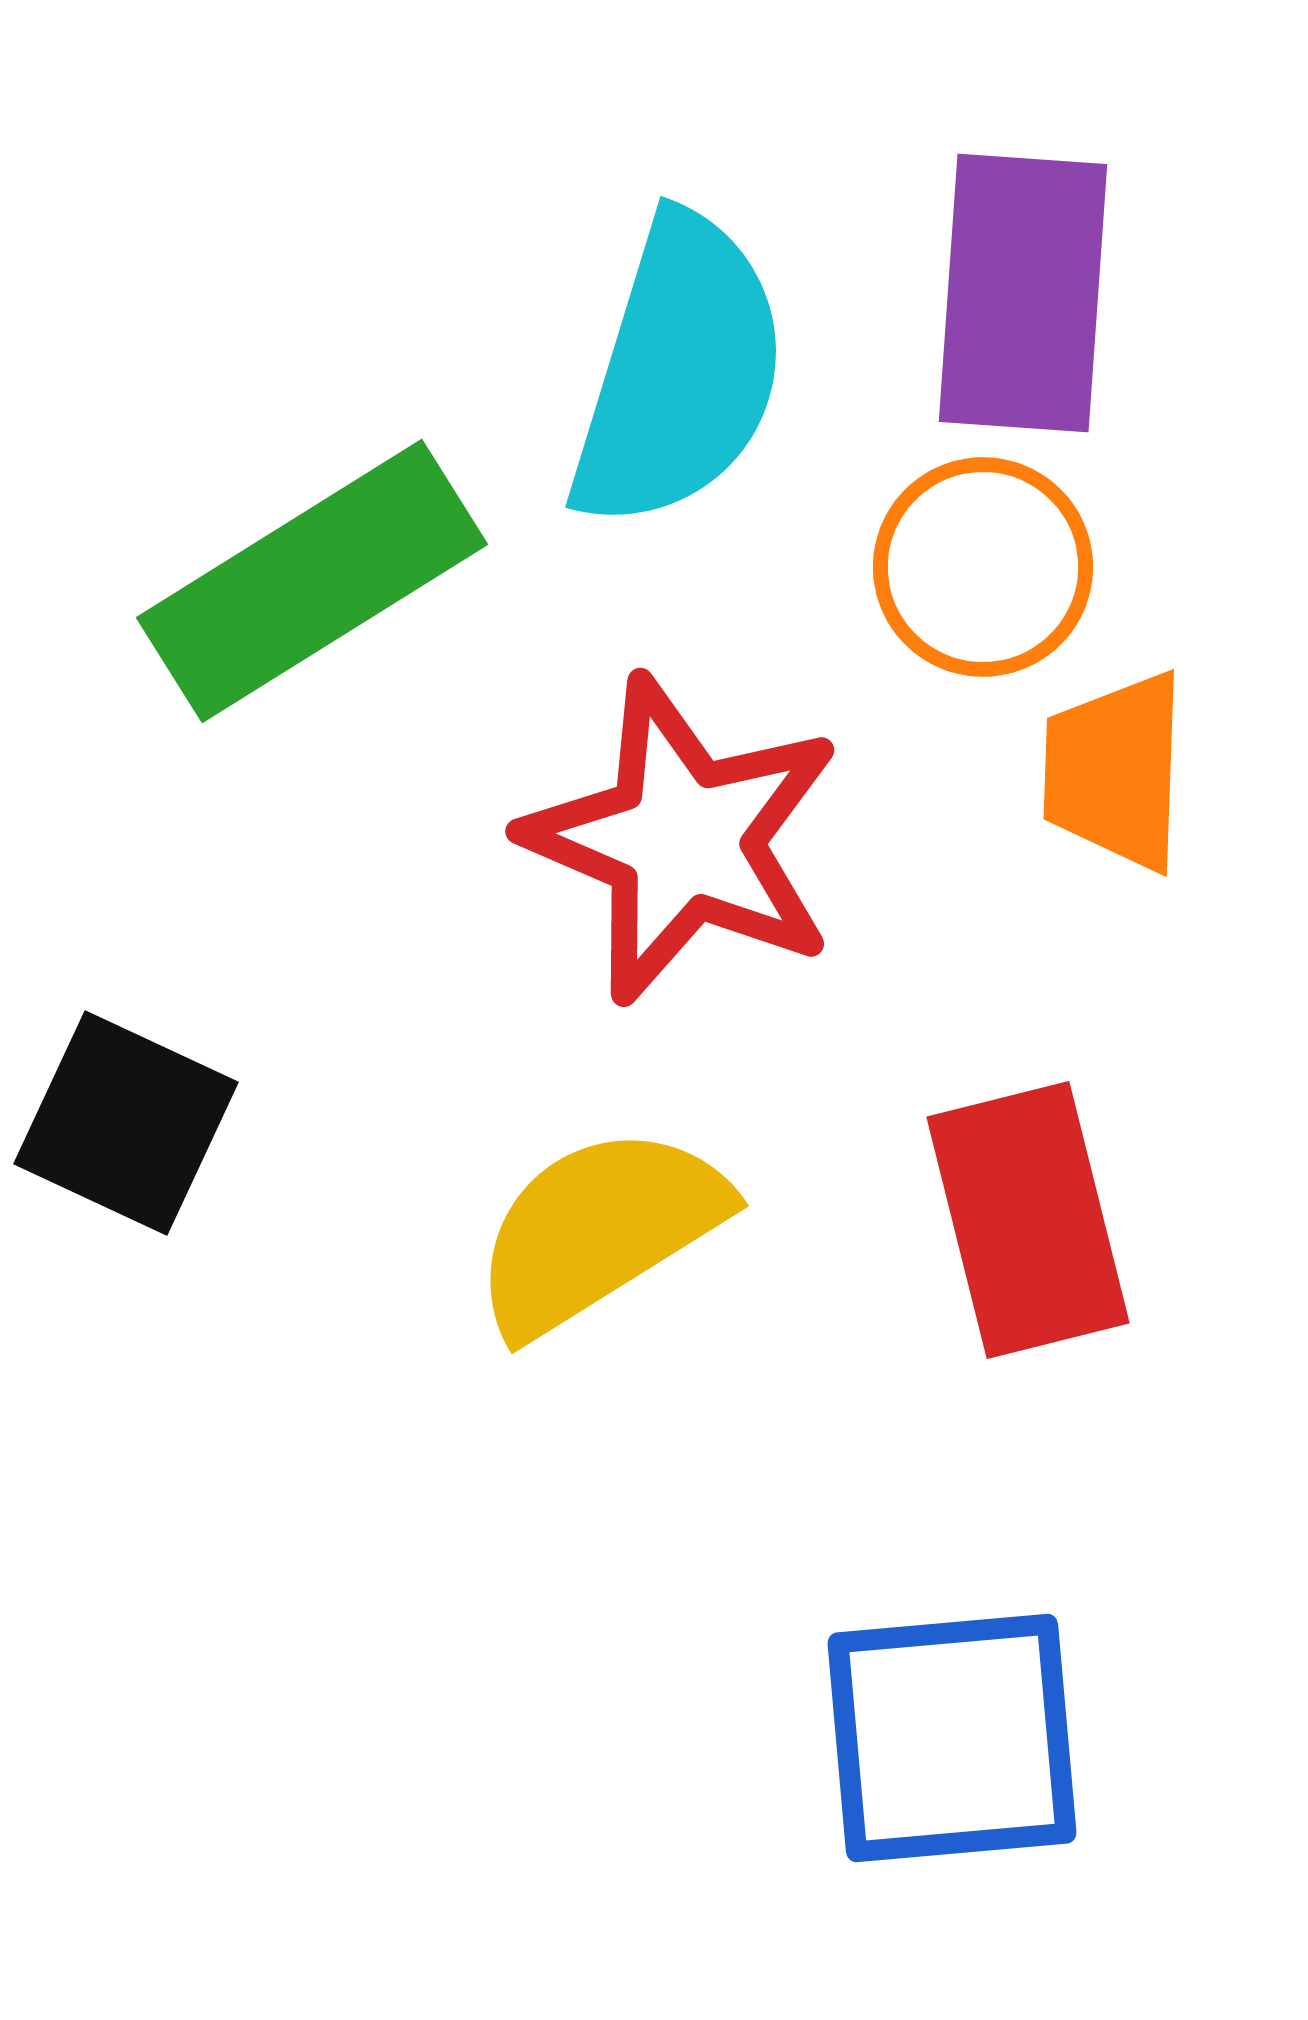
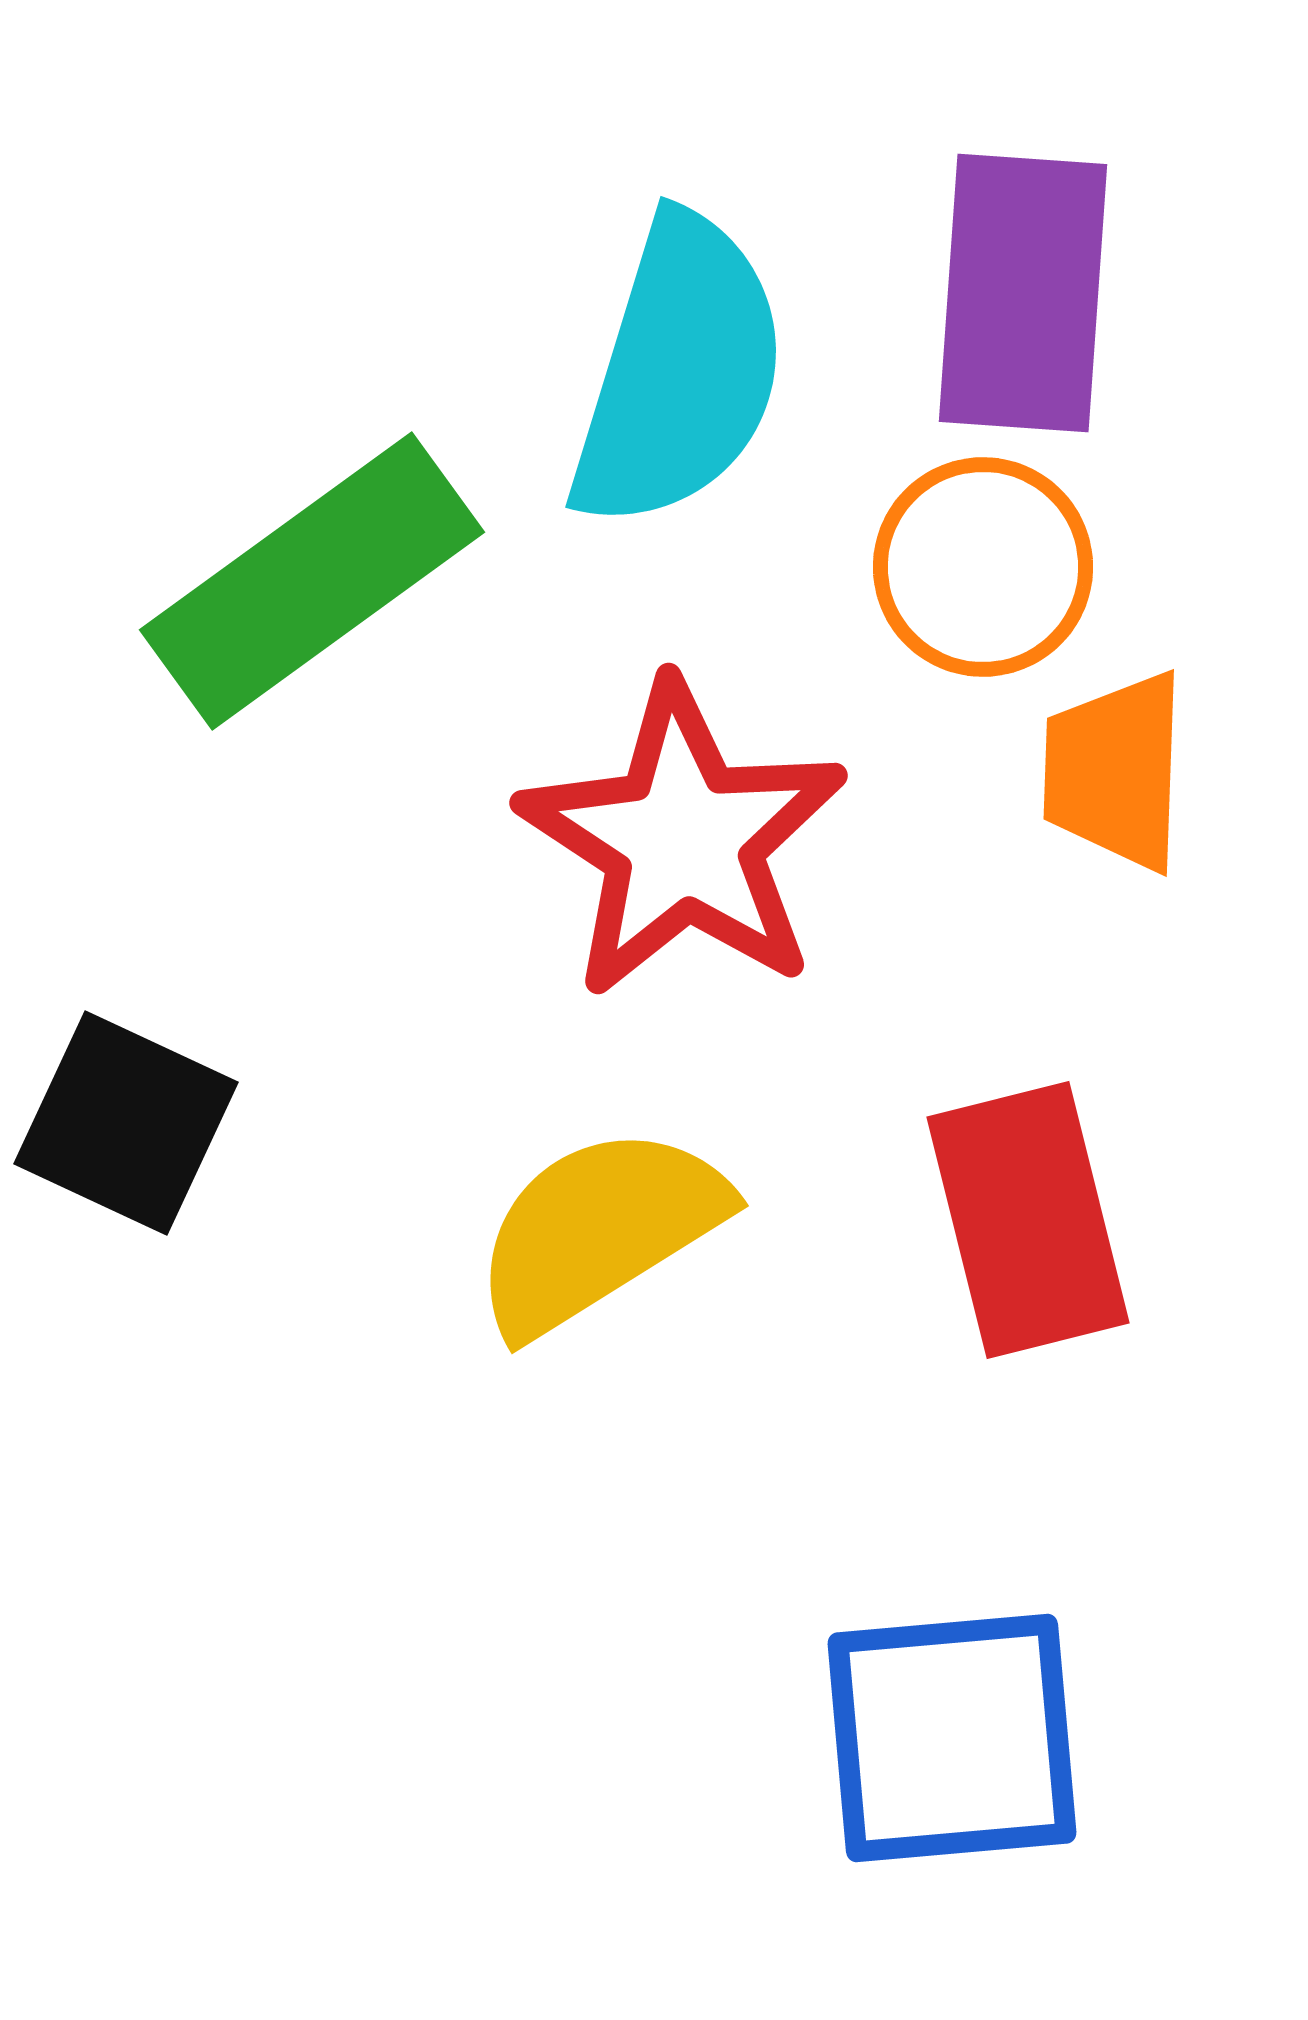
green rectangle: rotated 4 degrees counterclockwise
red star: rotated 10 degrees clockwise
